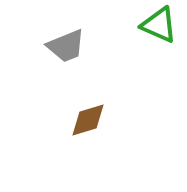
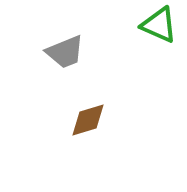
gray trapezoid: moved 1 px left, 6 px down
